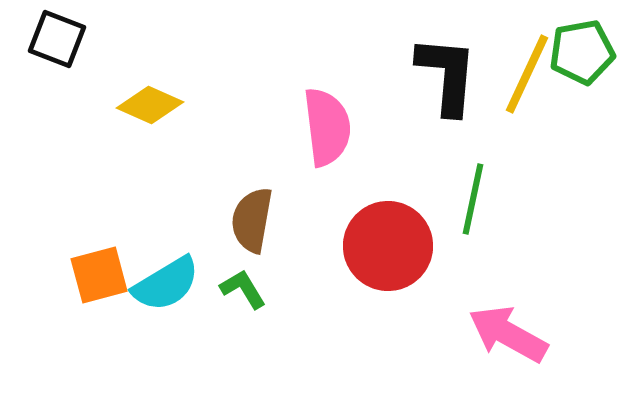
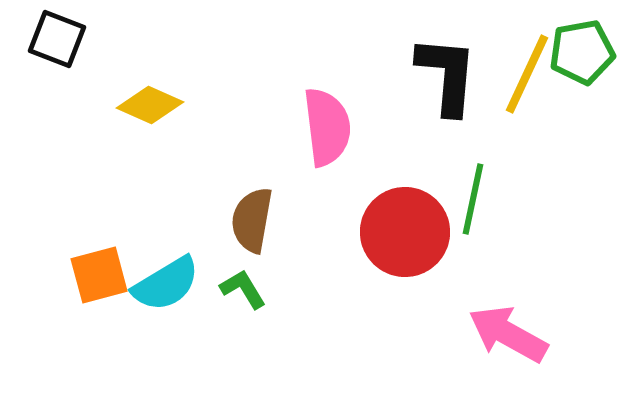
red circle: moved 17 px right, 14 px up
